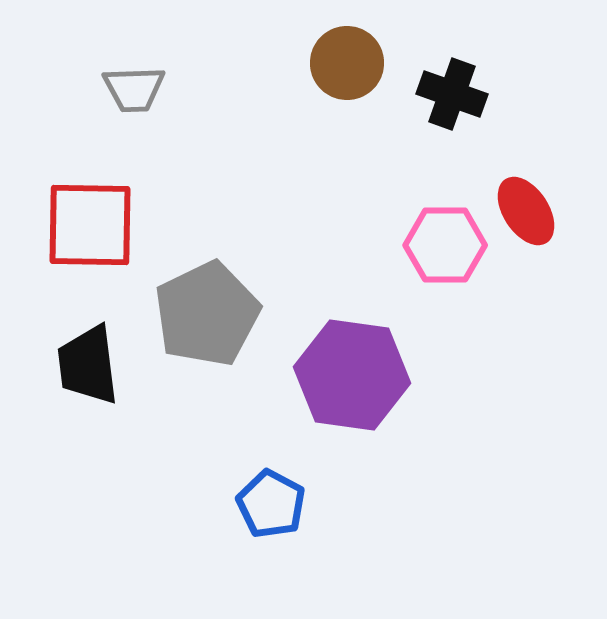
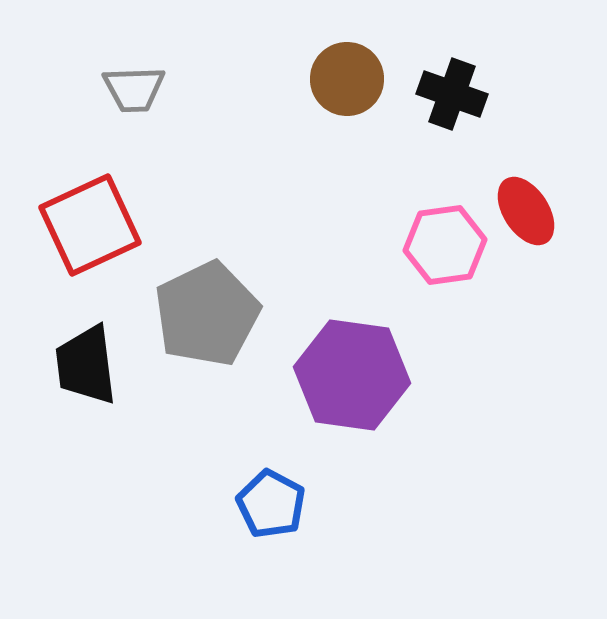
brown circle: moved 16 px down
red square: rotated 26 degrees counterclockwise
pink hexagon: rotated 8 degrees counterclockwise
black trapezoid: moved 2 px left
